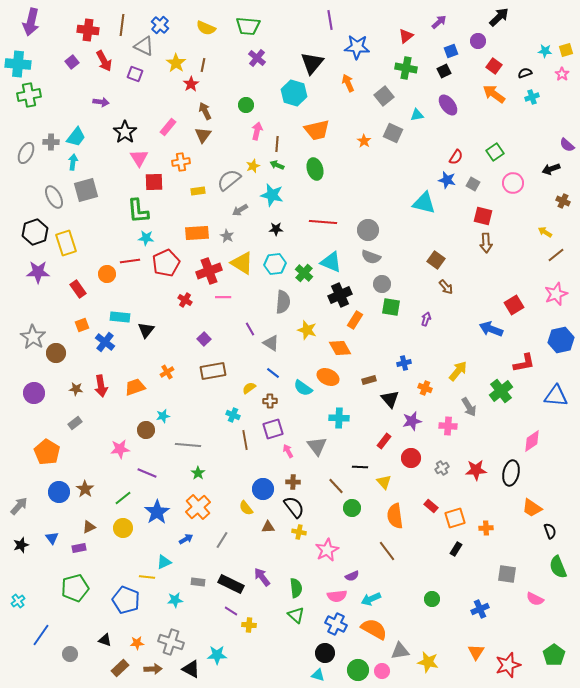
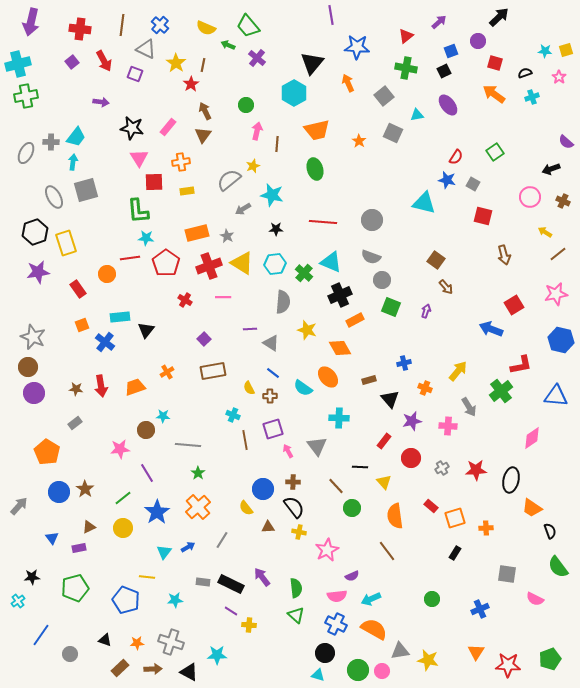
purple line at (330, 20): moved 1 px right, 5 px up
green trapezoid at (248, 26): rotated 45 degrees clockwise
red cross at (88, 30): moved 8 px left, 1 px up
gray triangle at (144, 46): moved 2 px right, 3 px down
cyan cross at (18, 64): rotated 20 degrees counterclockwise
red square at (494, 66): moved 1 px right, 3 px up; rotated 21 degrees counterclockwise
pink star at (562, 74): moved 3 px left, 3 px down
cyan hexagon at (294, 93): rotated 15 degrees clockwise
green cross at (29, 95): moved 3 px left, 1 px down
black star at (125, 132): moved 7 px right, 4 px up; rotated 25 degrees counterclockwise
orange star at (364, 141): moved 5 px left
purple semicircle at (567, 145): moved 1 px left, 3 px up
green arrow at (277, 165): moved 49 px left, 120 px up
pink circle at (513, 183): moved 17 px right, 14 px down
yellow rectangle at (198, 191): moved 11 px left
gray arrow at (240, 210): moved 3 px right, 1 px up
gray circle at (368, 230): moved 4 px right, 10 px up
orange rectangle at (197, 233): rotated 10 degrees counterclockwise
brown arrow at (486, 243): moved 18 px right, 12 px down; rotated 12 degrees counterclockwise
brown line at (556, 255): moved 2 px right, 1 px up
red line at (130, 261): moved 3 px up
red pentagon at (166, 263): rotated 12 degrees counterclockwise
red cross at (209, 271): moved 5 px up
purple star at (38, 272): rotated 10 degrees counterclockwise
gray circle at (382, 284): moved 4 px up
pink star at (556, 294): rotated 10 degrees clockwise
green square at (391, 307): rotated 12 degrees clockwise
cyan rectangle at (120, 317): rotated 12 degrees counterclockwise
purple arrow at (426, 319): moved 8 px up
orange rectangle at (355, 320): rotated 30 degrees clockwise
purple line at (250, 329): rotated 64 degrees counterclockwise
gray star at (33, 337): rotated 10 degrees counterclockwise
blue hexagon at (561, 340): rotated 25 degrees clockwise
brown circle at (56, 353): moved 28 px left, 14 px down
red L-shape at (524, 363): moved 3 px left, 2 px down
orange ellipse at (328, 377): rotated 25 degrees clockwise
yellow semicircle at (249, 388): rotated 80 degrees counterclockwise
brown cross at (270, 401): moved 5 px up
cyan star at (163, 416): rotated 16 degrees clockwise
pink diamond at (532, 441): moved 3 px up
purple line at (147, 473): rotated 36 degrees clockwise
black ellipse at (511, 473): moved 7 px down
blue arrow at (186, 539): moved 2 px right, 8 px down
black star at (21, 545): moved 11 px right, 32 px down; rotated 14 degrees clockwise
black rectangle at (456, 549): moved 1 px left, 4 px down
cyan triangle at (164, 562): moved 10 px up; rotated 28 degrees counterclockwise
green semicircle at (558, 567): rotated 15 degrees counterclockwise
gray rectangle at (198, 582): moved 5 px right
green pentagon at (554, 655): moved 4 px left, 4 px down; rotated 15 degrees clockwise
yellow star at (428, 662): moved 2 px up
red star at (508, 665): rotated 20 degrees clockwise
black triangle at (191, 669): moved 2 px left, 3 px down
